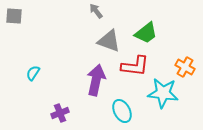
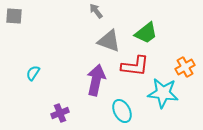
orange cross: rotated 30 degrees clockwise
